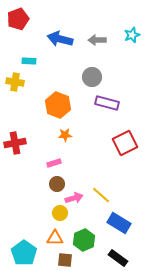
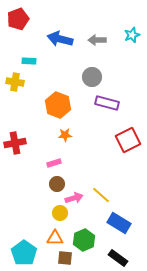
red square: moved 3 px right, 3 px up
brown square: moved 2 px up
